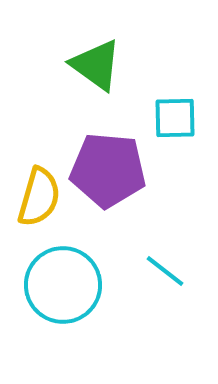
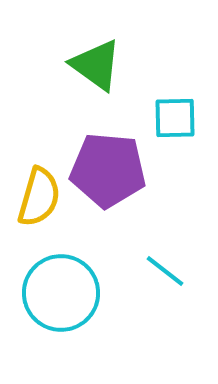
cyan circle: moved 2 px left, 8 px down
